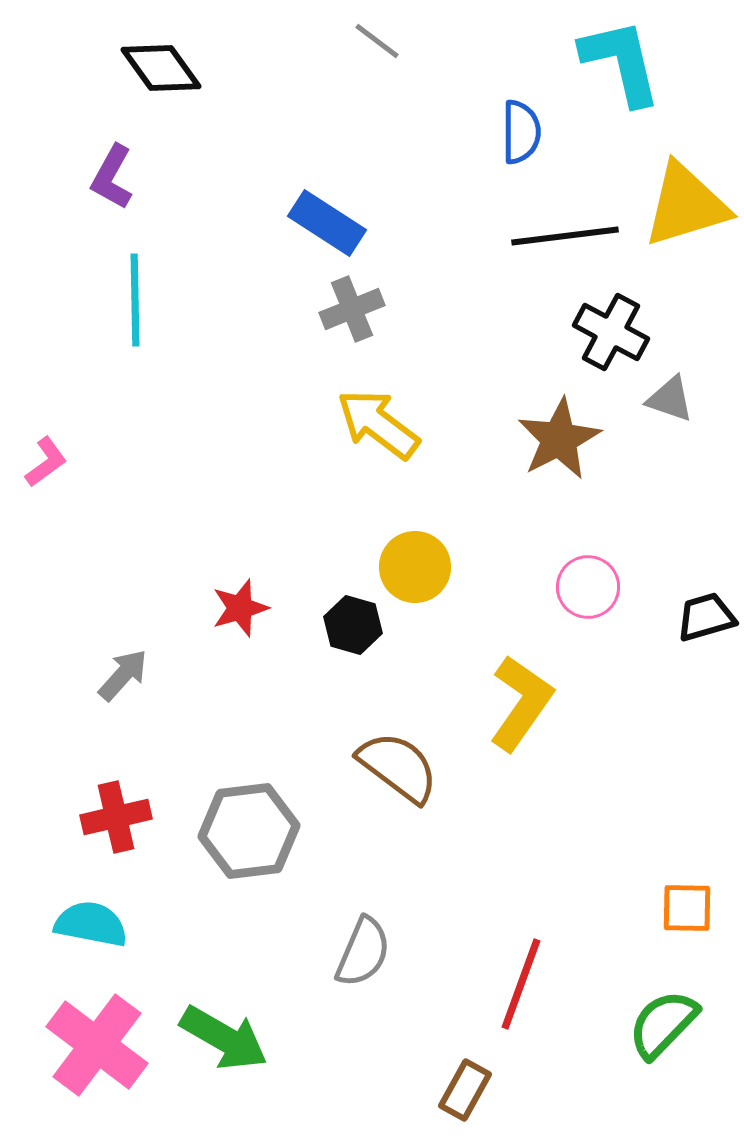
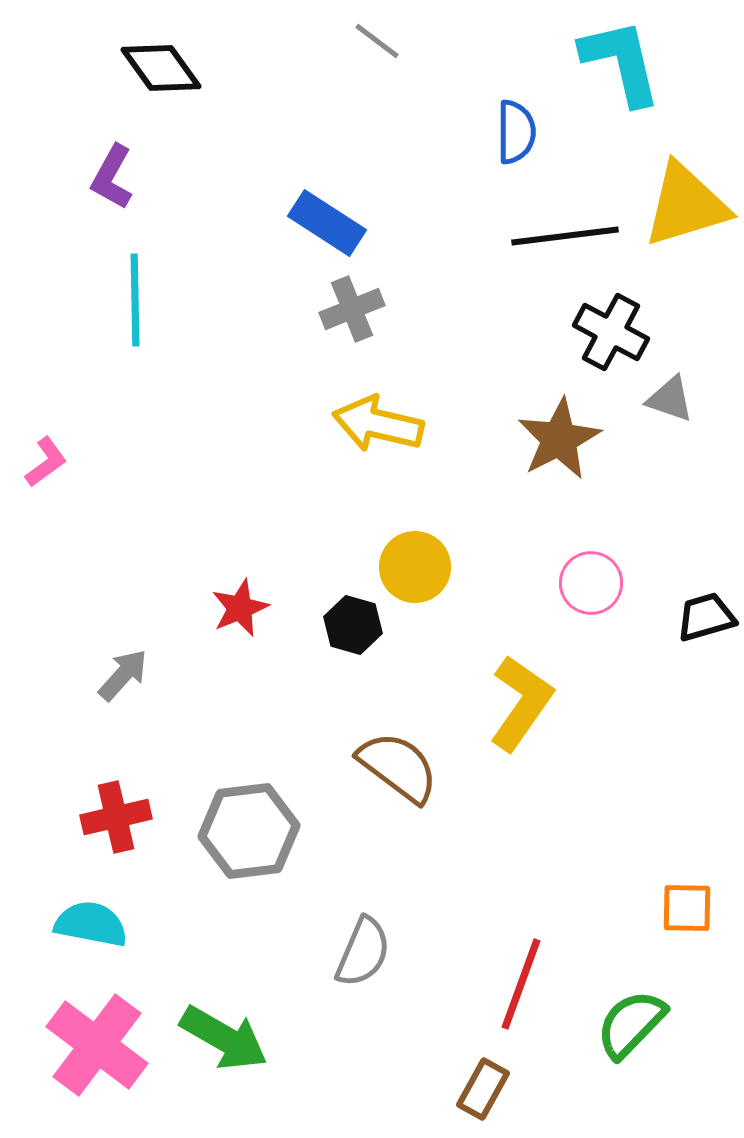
blue semicircle: moved 5 px left
yellow arrow: rotated 24 degrees counterclockwise
pink circle: moved 3 px right, 4 px up
red star: rotated 6 degrees counterclockwise
green semicircle: moved 32 px left
brown rectangle: moved 18 px right, 1 px up
